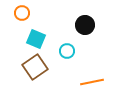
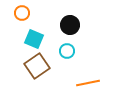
black circle: moved 15 px left
cyan square: moved 2 px left
brown square: moved 2 px right, 1 px up
orange line: moved 4 px left, 1 px down
